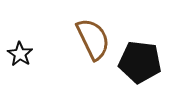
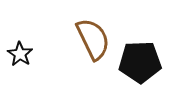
black pentagon: rotated 9 degrees counterclockwise
